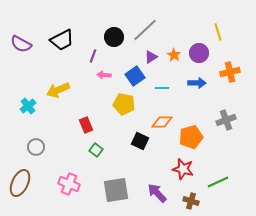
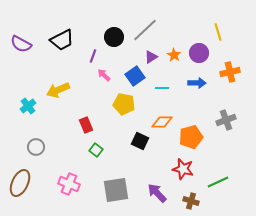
pink arrow: rotated 40 degrees clockwise
